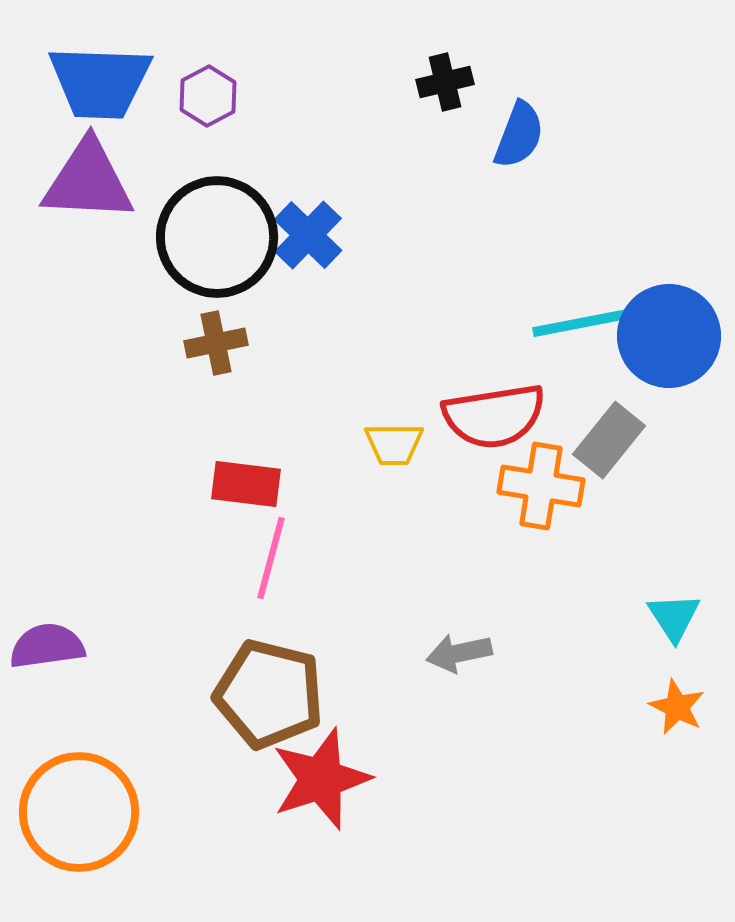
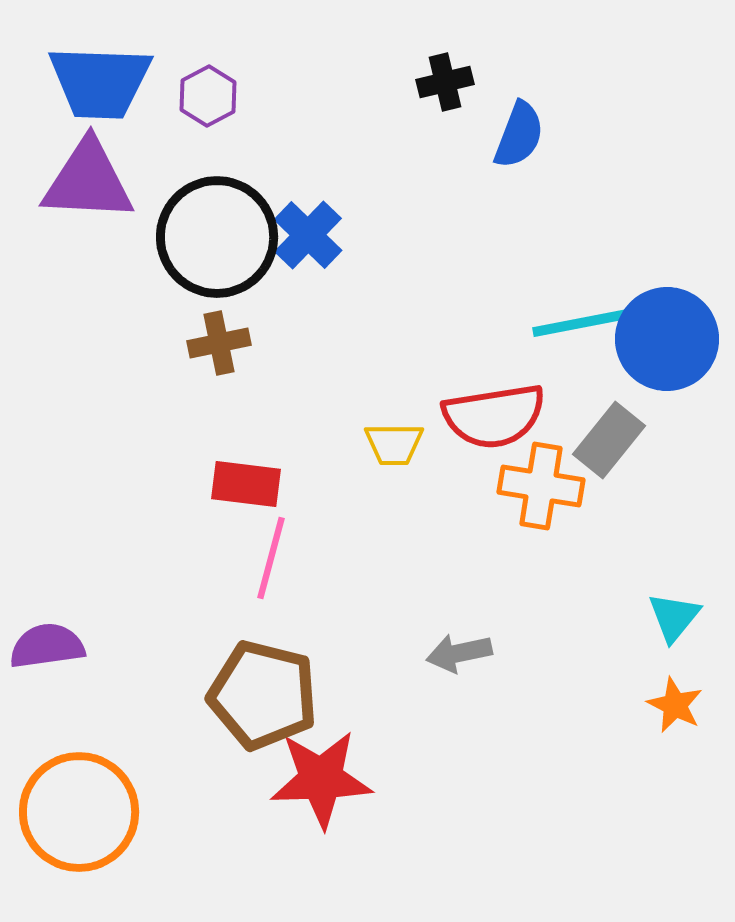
blue circle: moved 2 px left, 3 px down
brown cross: moved 3 px right
cyan triangle: rotated 12 degrees clockwise
brown pentagon: moved 6 px left, 1 px down
orange star: moved 2 px left, 2 px up
red star: rotated 16 degrees clockwise
